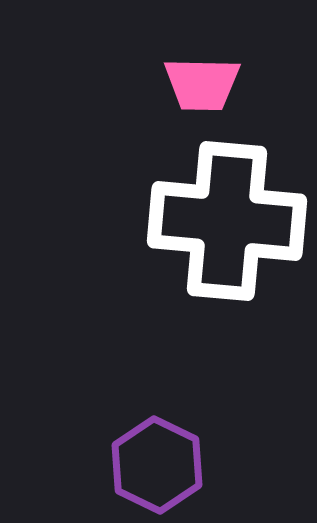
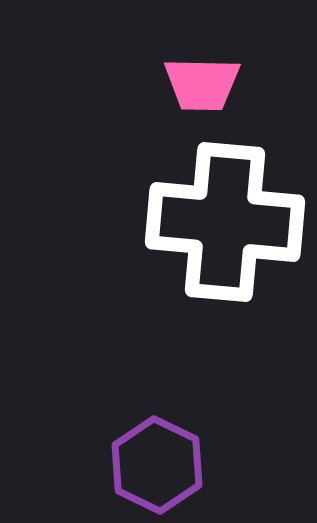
white cross: moved 2 px left, 1 px down
